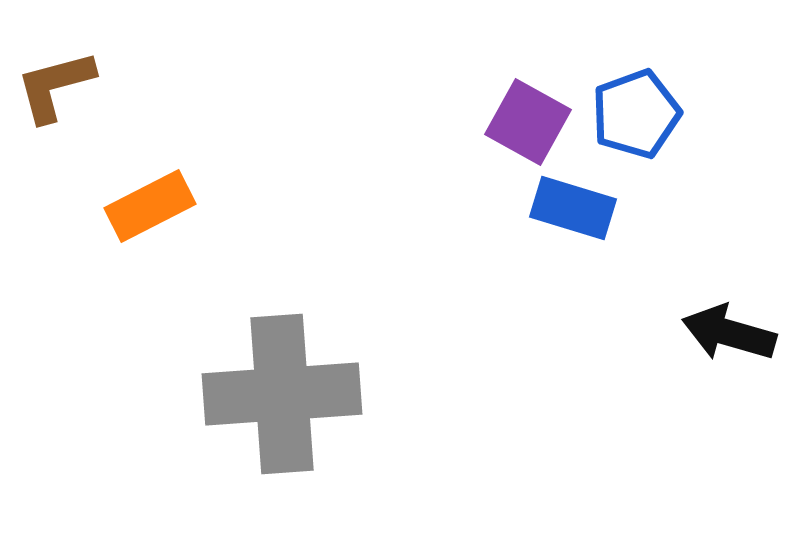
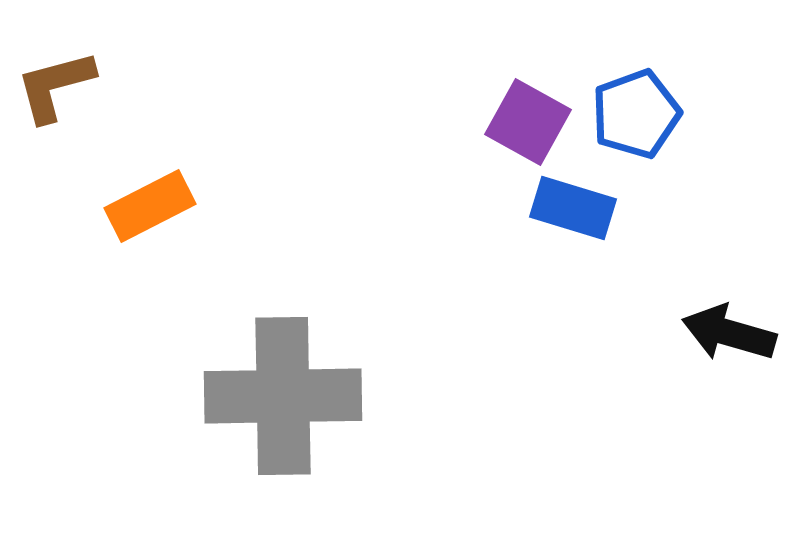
gray cross: moved 1 px right, 2 px down; rotated 3 degrees clockwise
